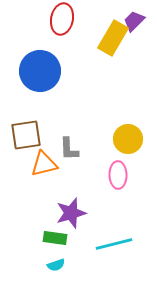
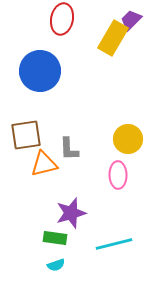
purple trapezoid: moved 3 px left, 1 px up
